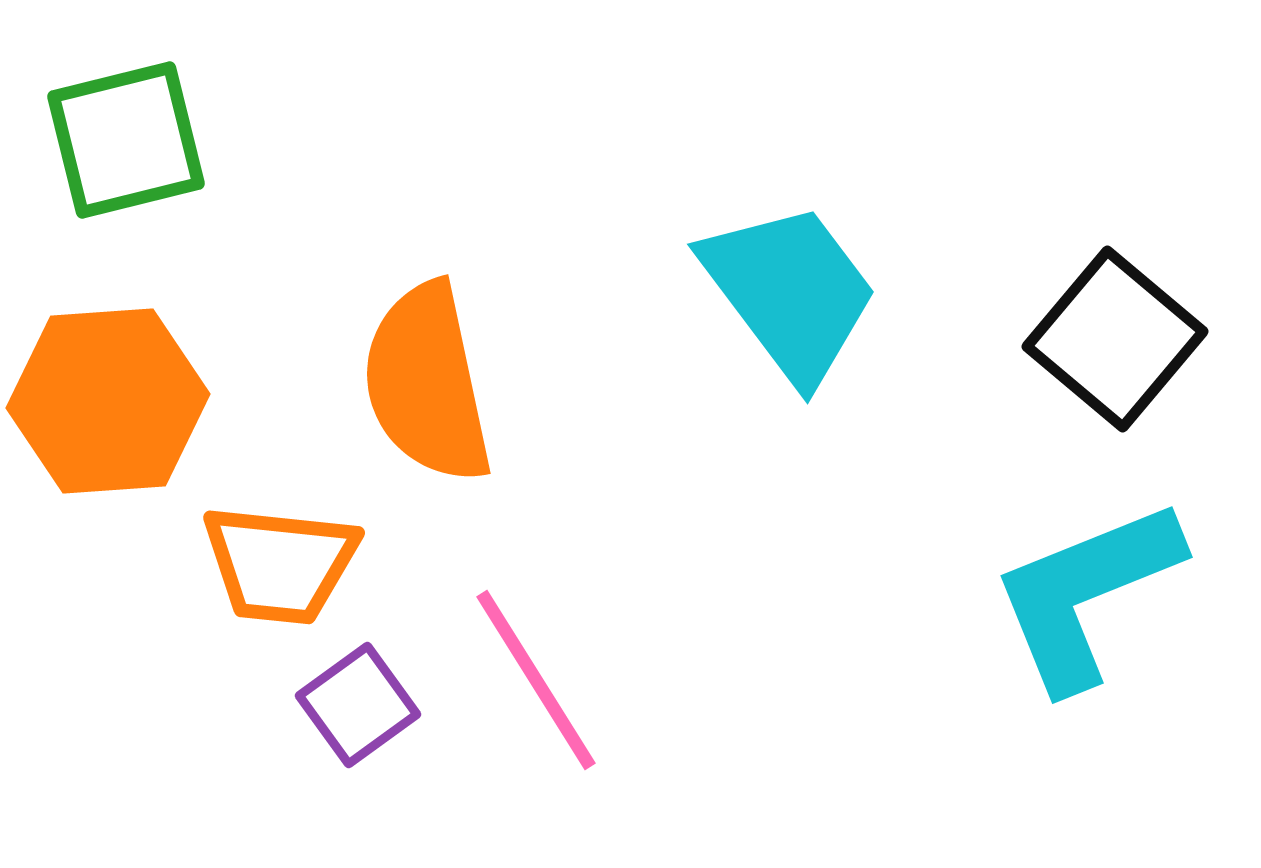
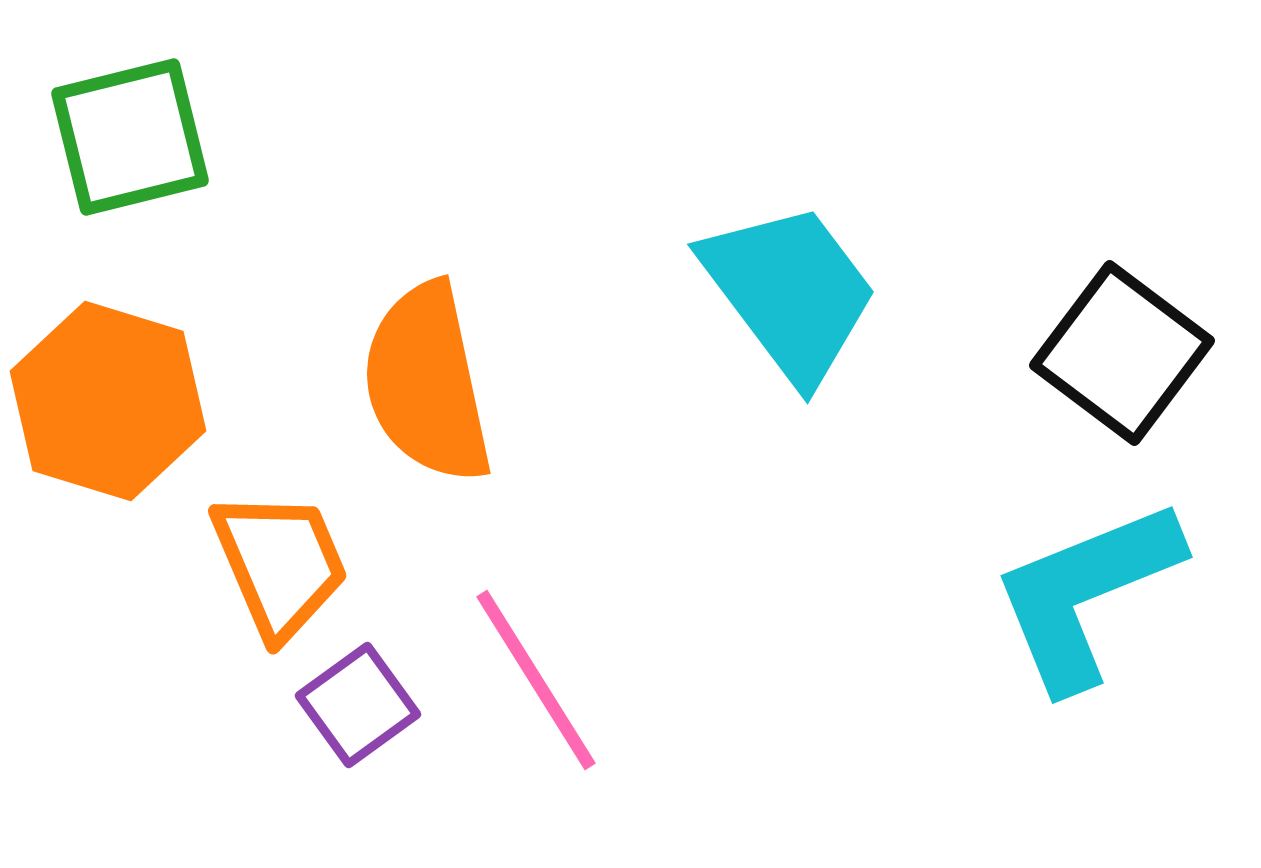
green square: moved 4 px right, 3 px up
black square: moved 7 px right, 14 px down; rotated 3 degrees counterclockwise
orange hexagon: rotated 21 degrees clockwise
orange trapezoid: rotated 119 degrees counterclockwise
